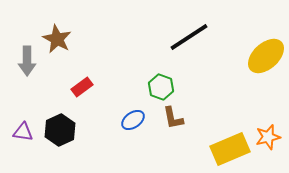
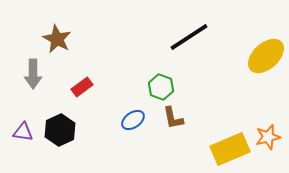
gray arrow: moved 6 px right, 13 px down
